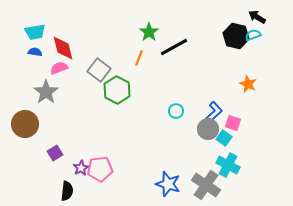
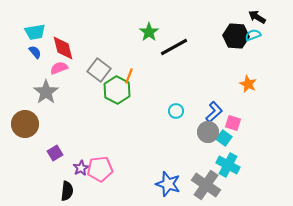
black hexagon: rotated 10 degrees counterclockwise
blue semicircle: rotated 40 degrees clockwise
orange line: moved 10 px left, 18 px down
gray circle: moved 3 px down
